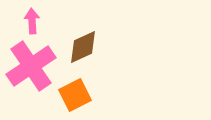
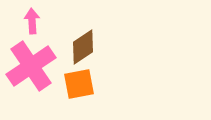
brown diamond: rotated 9 degrees counterclockwise
orange square: moved 4 px right, 11 px up; rotated 16 degrees clockwise
